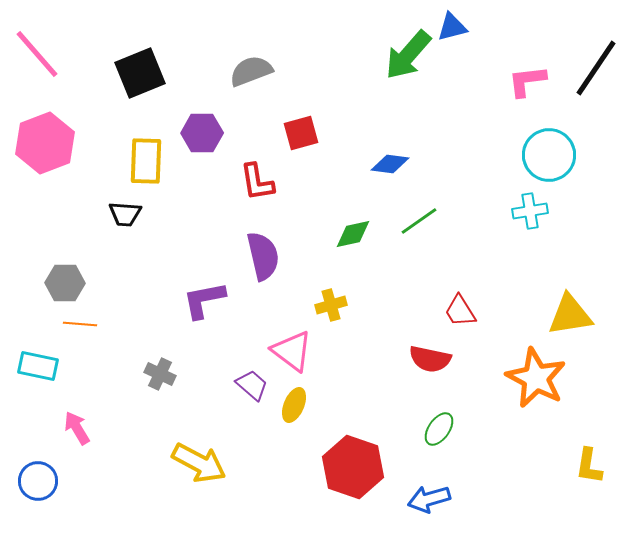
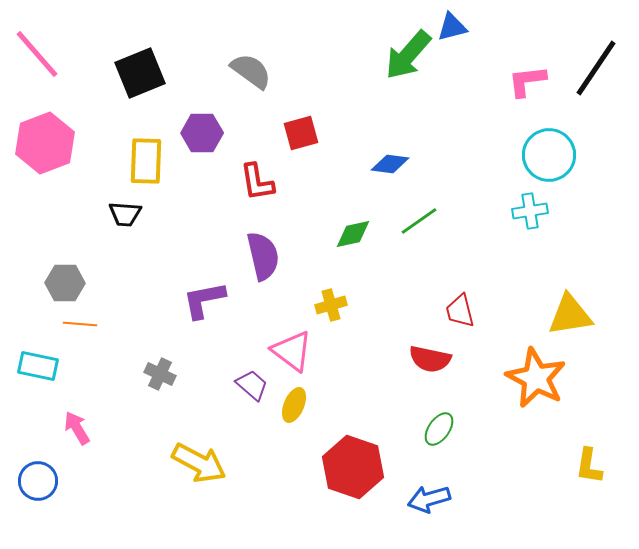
gray semicircle: rotated 57 degrees clockwise
red trapezoid: rotated 18 degrees clockwise
